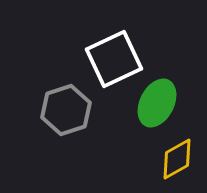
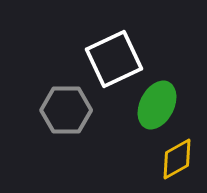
green ellipse: moved 2 px down
gray hexagon: rotated 18 degrees clockwise
